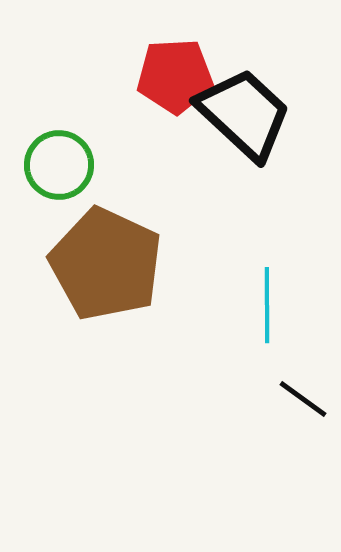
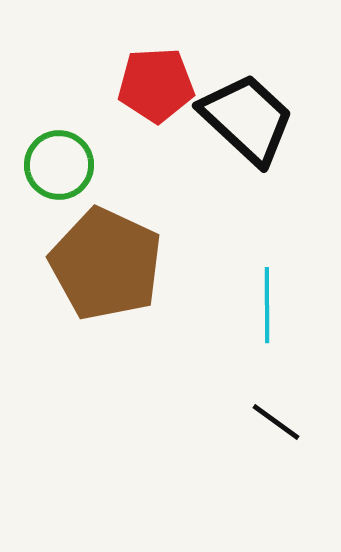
red pentagon: moved 19 px left, 9 px down
black trapezoid: moved 3 px right, 5 px down
black line: moved 27 px left, 23 px down
